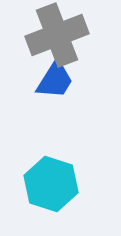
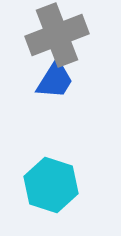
cyan hexagon: moved 1 px down
